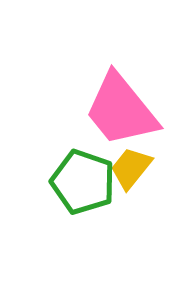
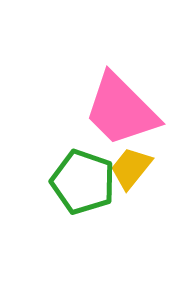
pink trapezoid: rotated 6 degrees counterclockwise
